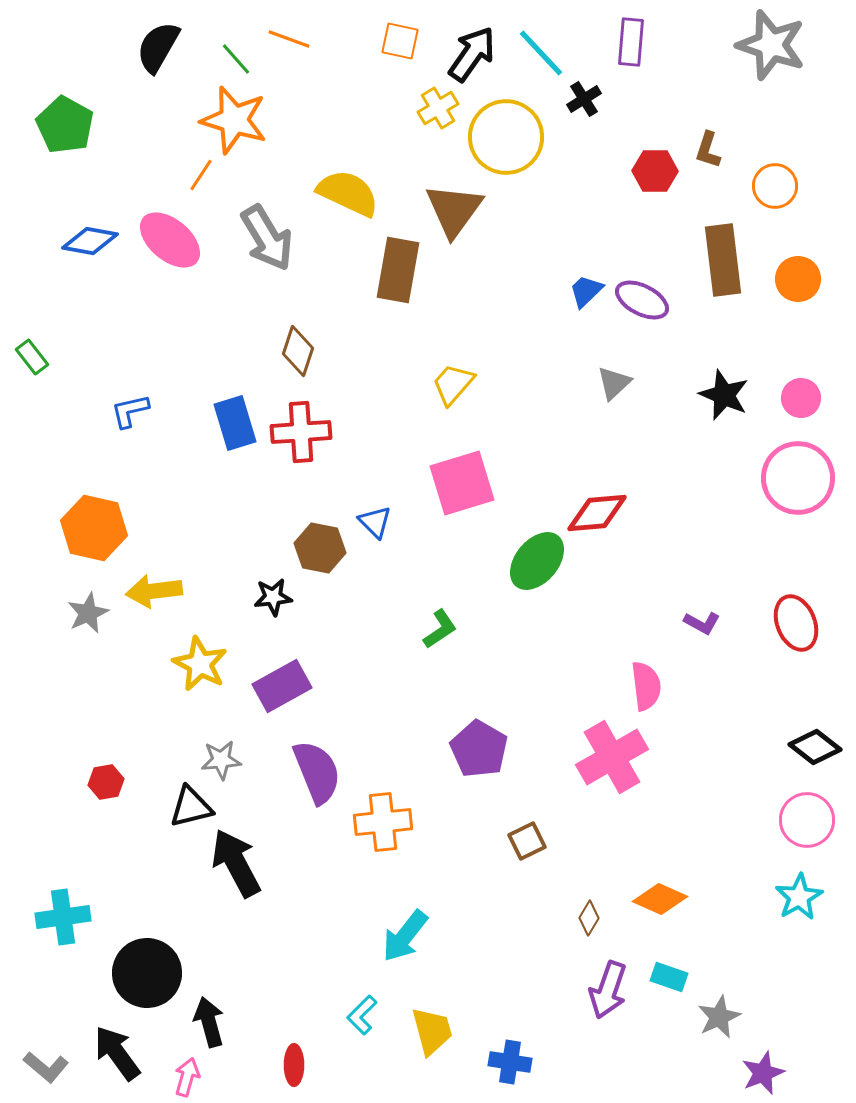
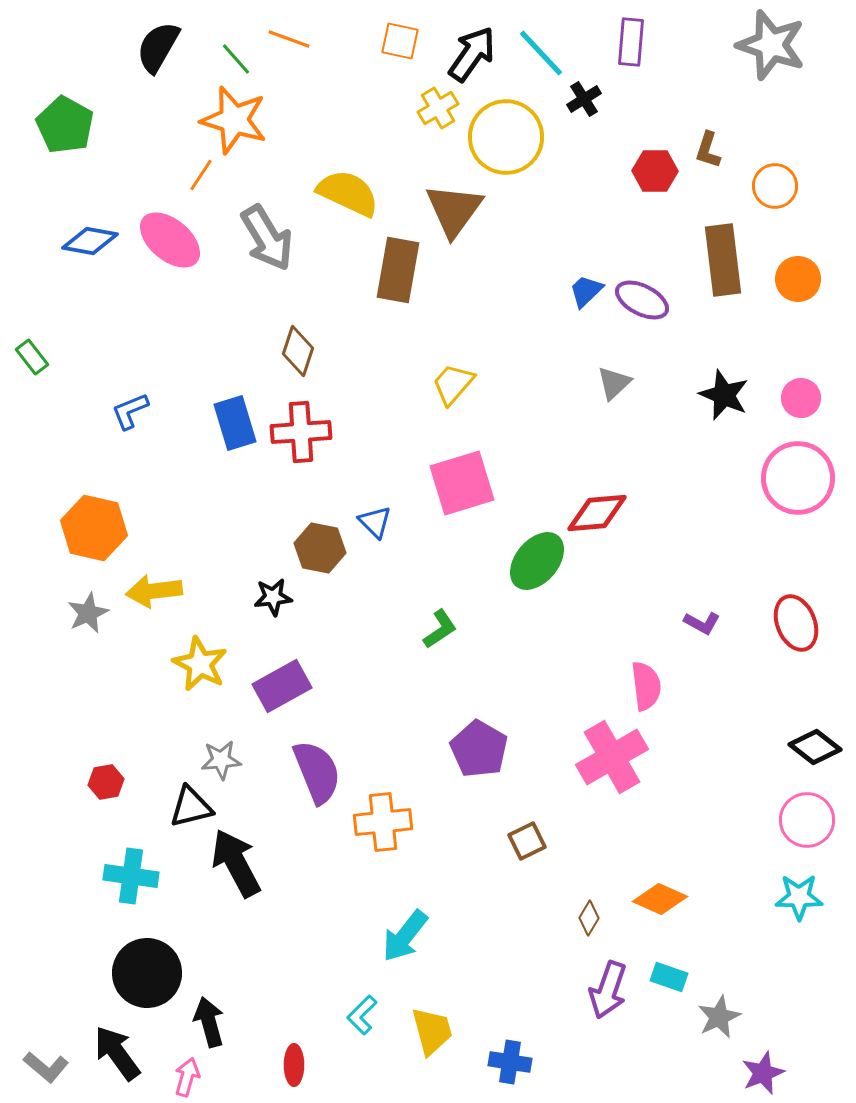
blue L-shape at (130, 411): rotated 9 degrees counterclockwise
cyan star at (799, 897): rotated 30 degrees clockwise
cyan cross at (63, 917): moved 68 px right, 41 px up; rotated 16 degrees clockwise
